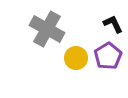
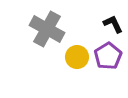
yellow circle: moved 1 px right, 1 px up
